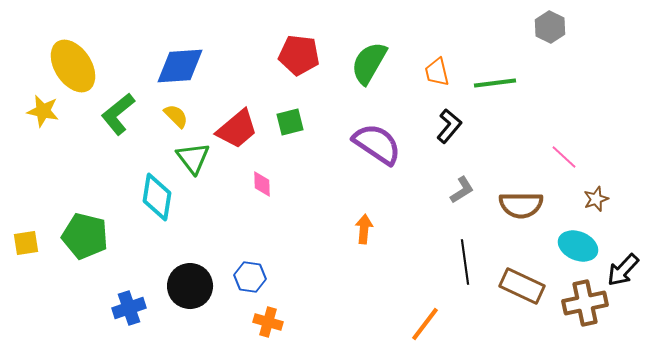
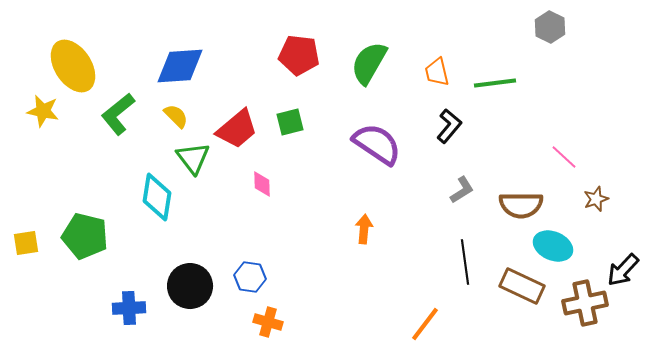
cyan ellipse: moved 25 px left
blue cross: rotated 16 degrees clockwise
